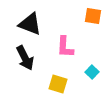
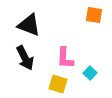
orange square: moved 1 px right, 1 px up
black triangle: moved 1 px left, 1 px down
pink L-shape: moved 11 px down
cyan square: moved 2 px left, 1 px down
